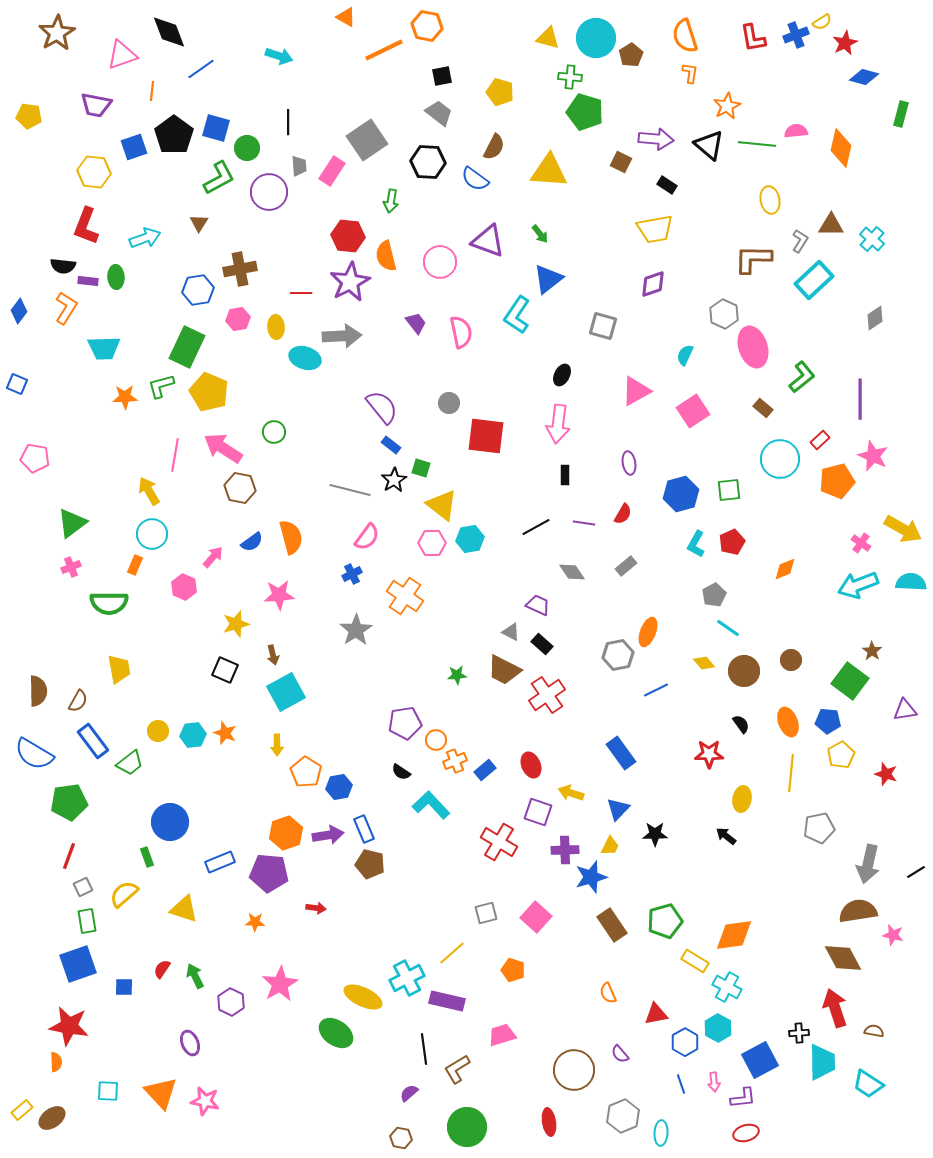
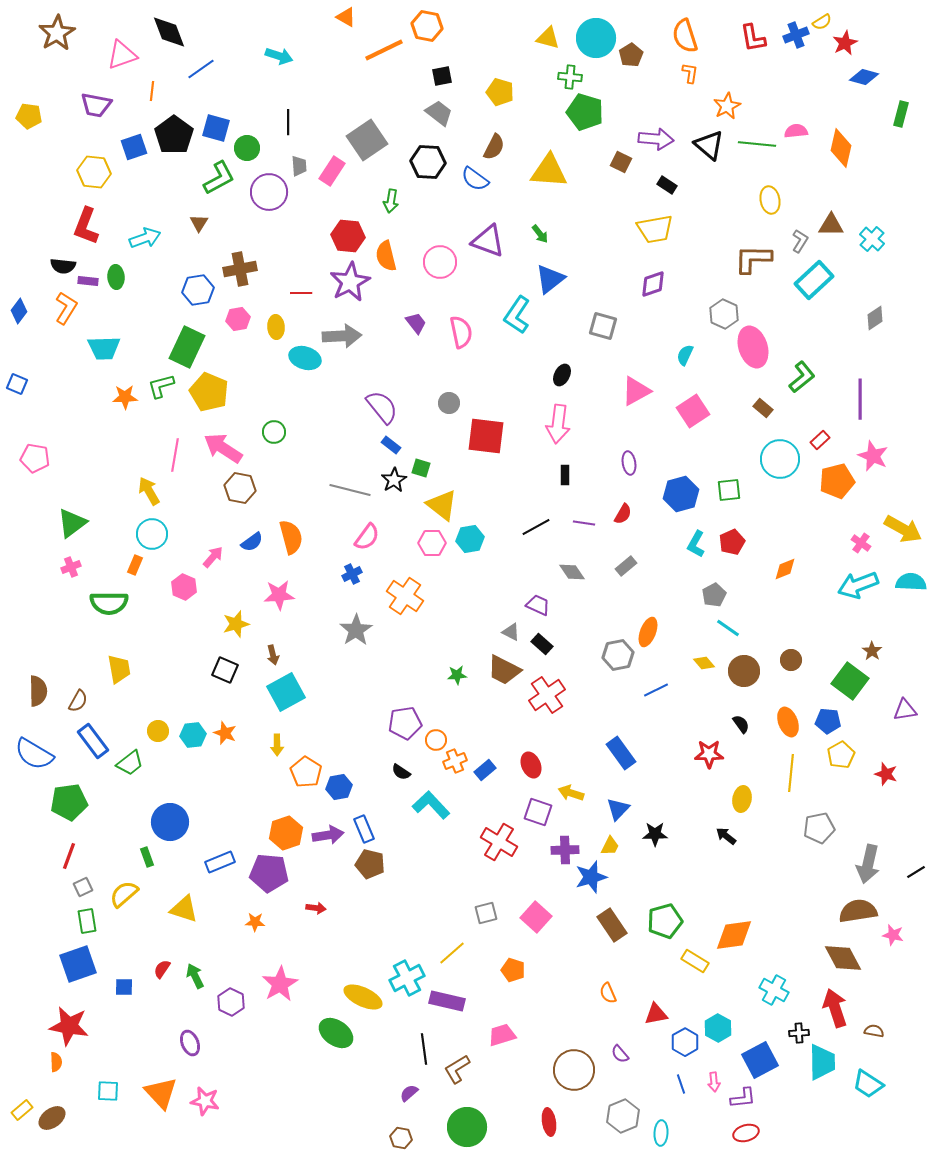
blue triangle at (548, 279): moved 2 px right
cyan cross at (727, 987): moved 47 px right, 3 px down
